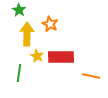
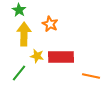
yellow arrow: moved 3 px left
yellow star: rotated 16 degrees counterclockwise
green line: rotated 30 degrees clockwise
